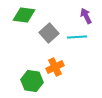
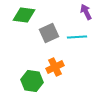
purple arrow: moved 4 px up
gray square: rotated 18 degrees clockwise
